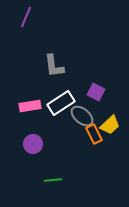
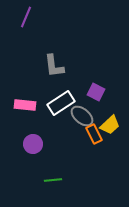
pink rectangle: moved 5 px left, 1 px up; rotated 15 degrees clockwise
